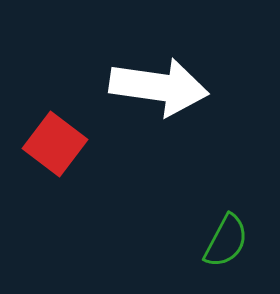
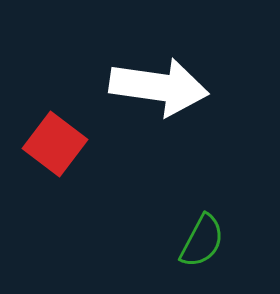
green semicircle: moved 24 px left
